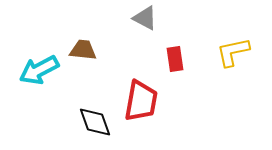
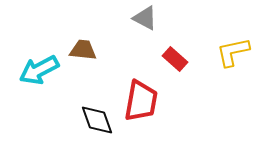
red rectangle: rotated 40 degrees counterclockwise
black diamond: moved 2 px right, 2 px up
